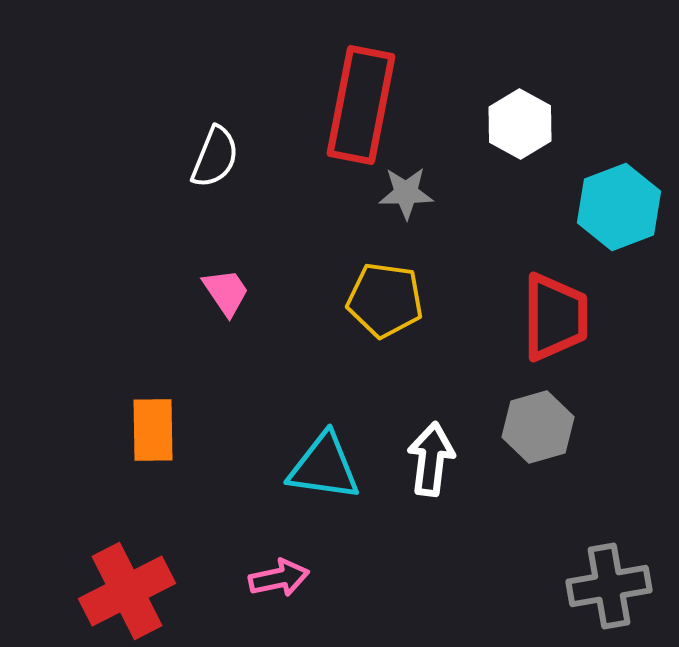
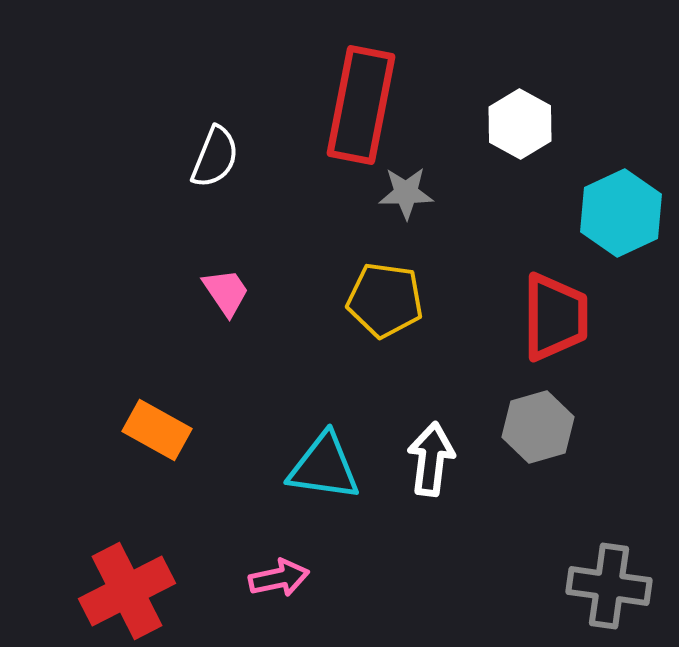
cyan hexagon: moved 2 px right, 6 px down; rotated 4 degrees counterclockwise
orange rectangle: moved 4 px right; rotated 60 degrees counterclockwise
gray cross: rotated 18 degrees clockwise
